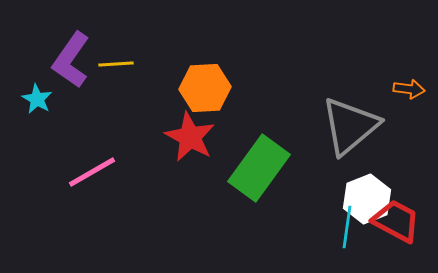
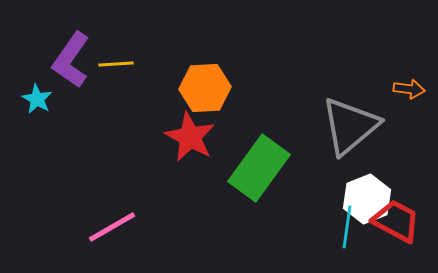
pink line: moved 20 px right, 55 px down
